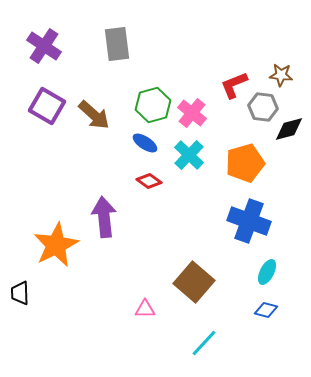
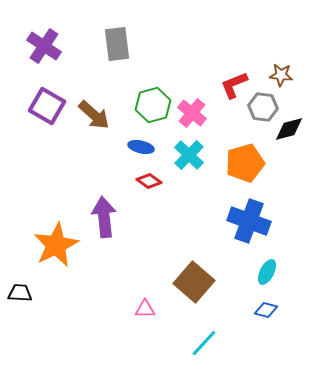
blue ellipse: moved 4 px left, 4 px down; rotated 20 degrees counterclockwise
black trapezoid: rotated 95 degrees clockwise
